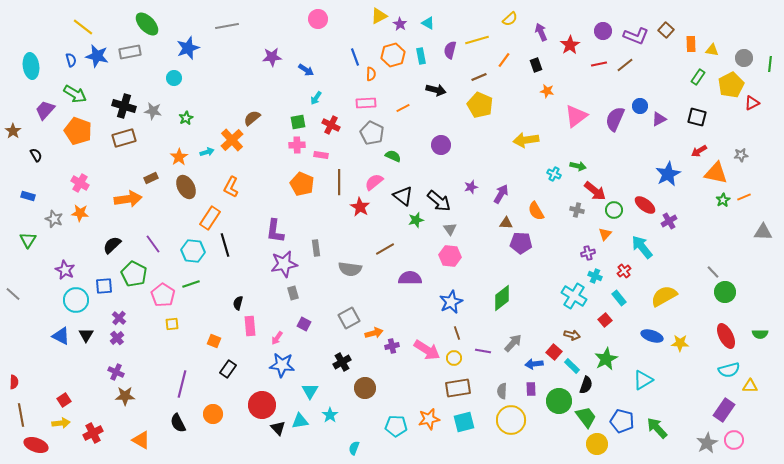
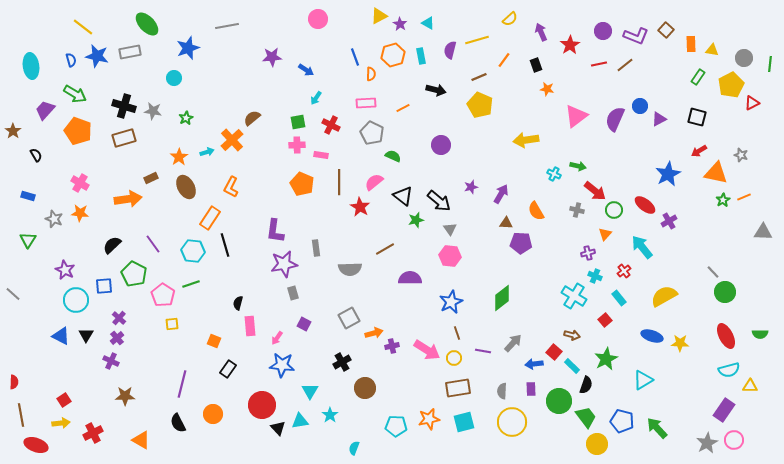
orange star at (547, 91): moved 2 px up
gray star at (741, 155): rotated 24 degrees clockwise
gray semicircle at (350, 269): rotated 10 degrees counterclockwise
purple cross at (116, 372): moved 5 px left, 11 px up
yellow circle at (511, 420): moved 1 px right, 2 px down
